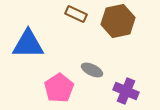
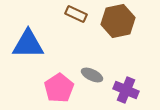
gray ellipse: moved 5 px down
purple cross: moved 1 px up
